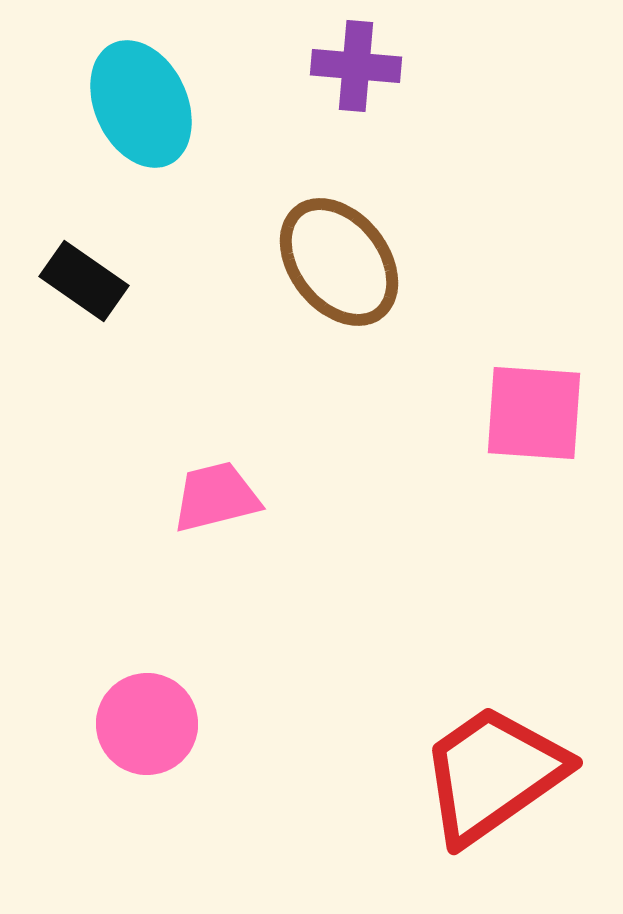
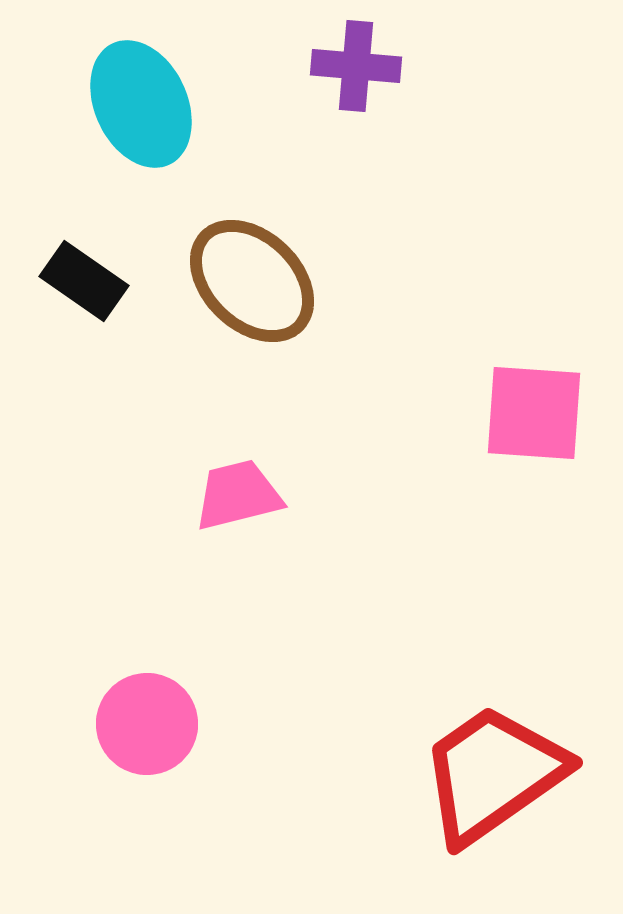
brown ellipse: moved 87 px left, 19 px down; rotated 8 degrees counterclockwise
pink trapezoid: moved 22 px right, 2 px up
